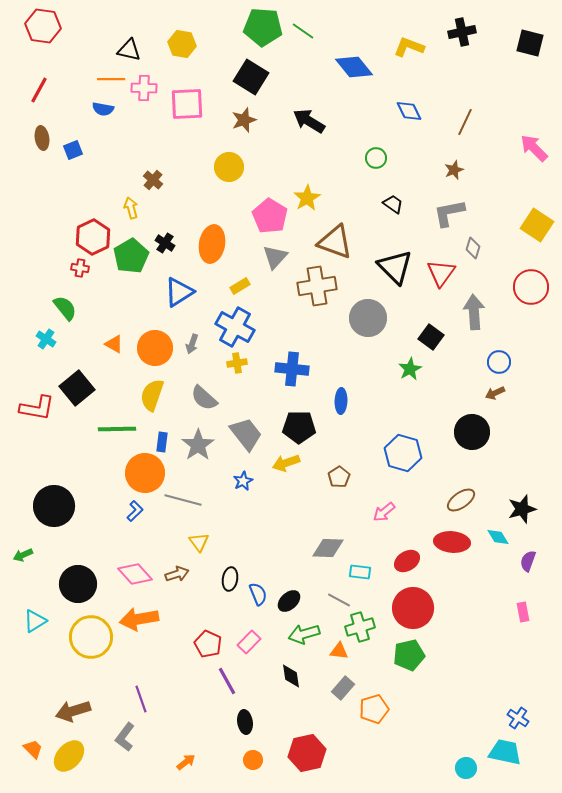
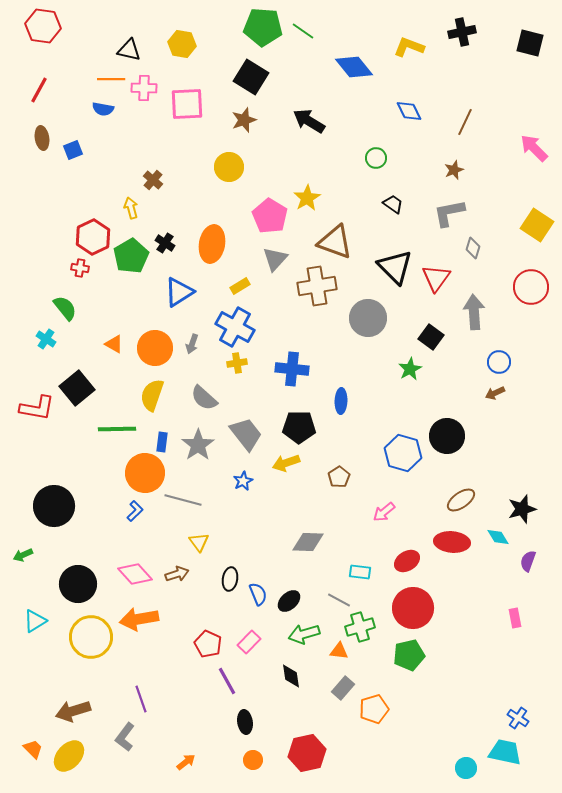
gray triangle at (275, 257): moved 2 px down
red triangle at (441, 273): moved 5 px left, 5 px down
black circle at (472, 432): moved 25 px left, 4 px down
gray diamond at (328, 548): moved 20 px left, 6 px up
pink rectangle at (523, 612): moved 8 px left, 6 px down
